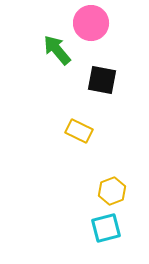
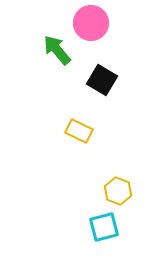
black square: rotated 20 degrees clockwise
yellow hexagon: moved 6 px right; rotated 20 degrees counterclockwise
cyan square: moved 2 px left, 1 px up
